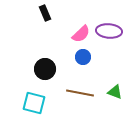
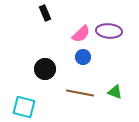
cyan square: moved 10 px left, 4 px down
